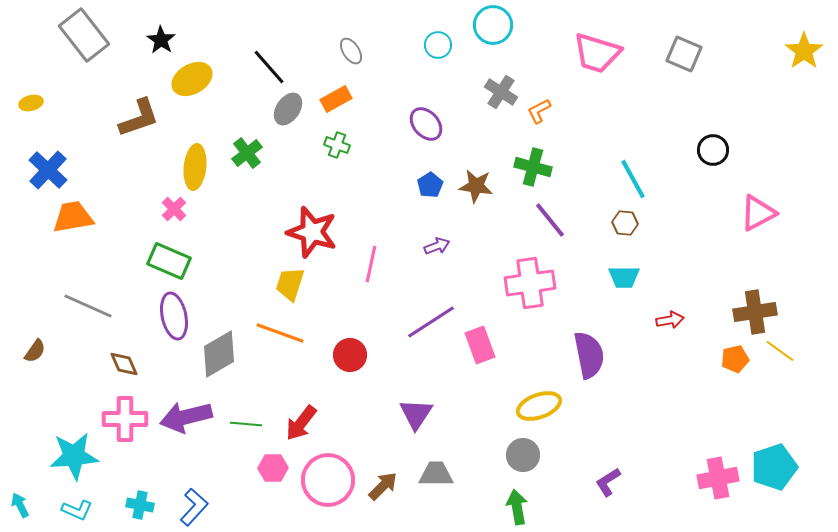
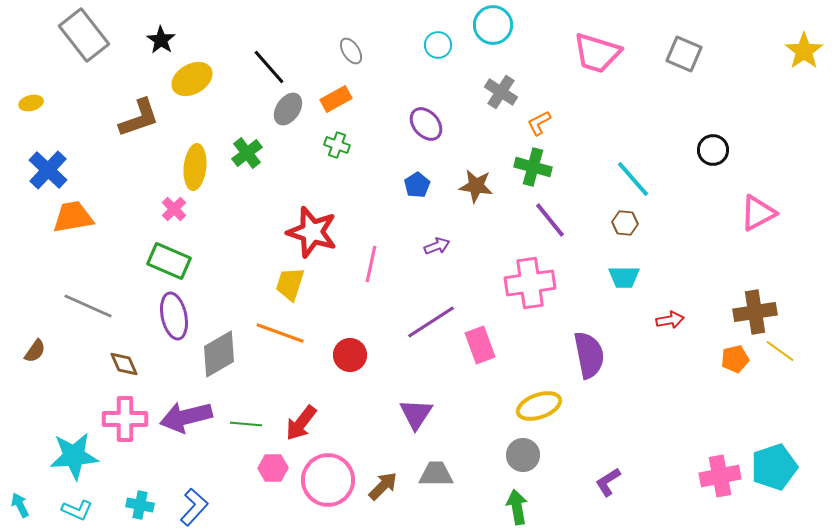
orange L-shape at (539, 111): moved 12 px down
cyan line at (633, 179): rotated 12 degrees counterclockwise
blue pentagon at (430, 185): moved 13 px left
pink cross at (718, 478): moved 2 px right, 2 px up
